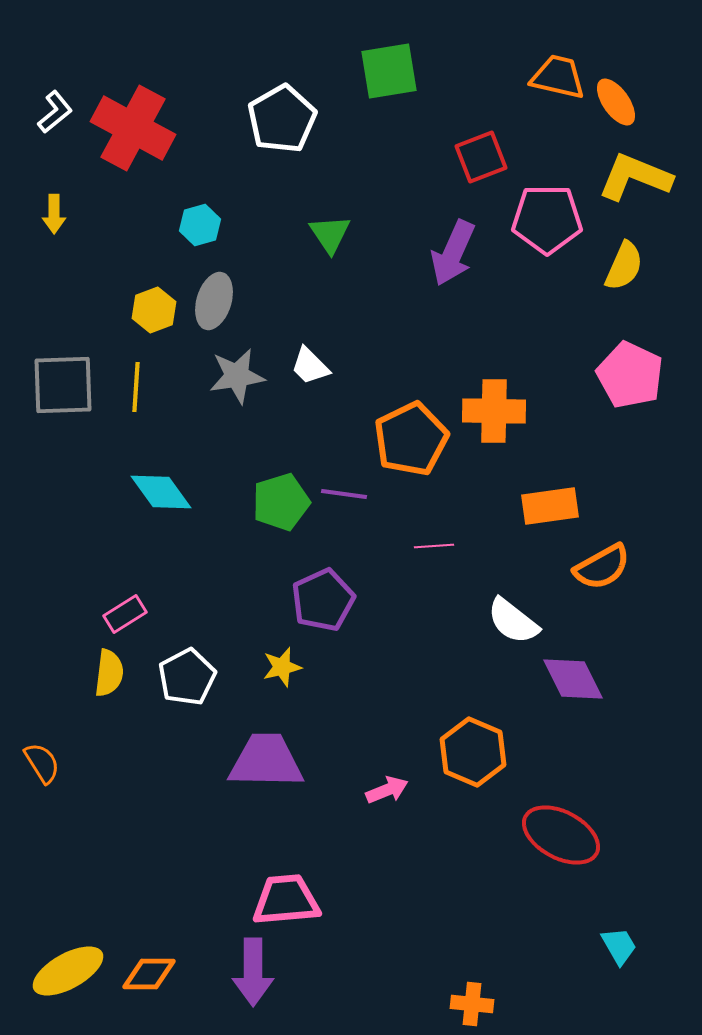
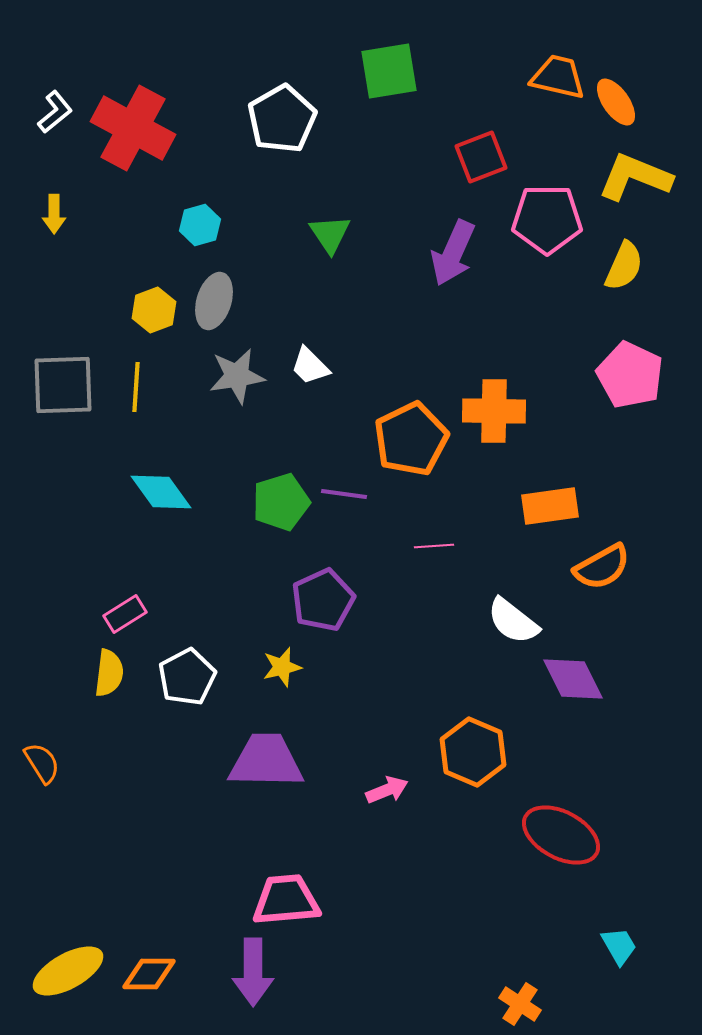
orange cross at (472, 1004): moved 48 px right; rotated 27 degrees clockwise
